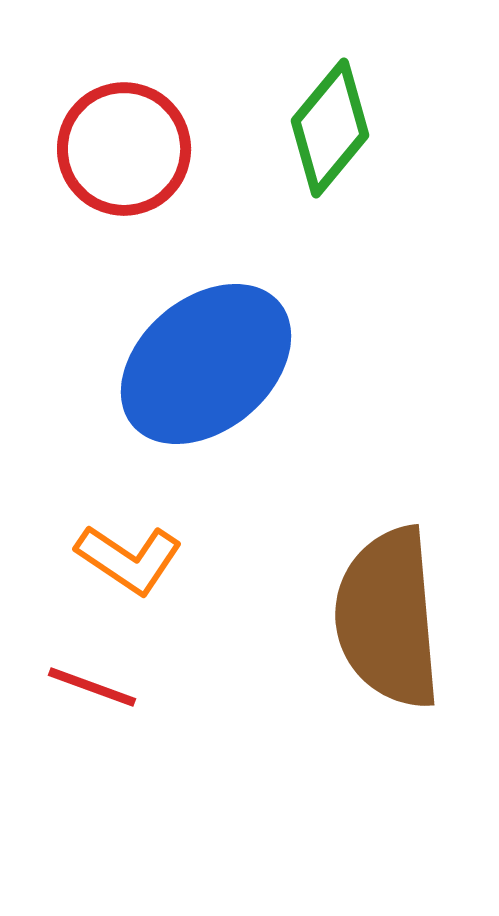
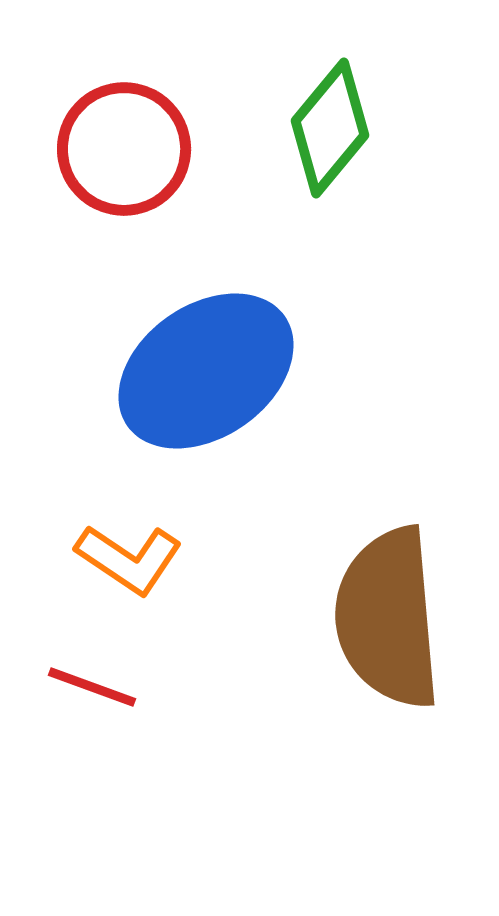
blue ellipse: moved 7 px down; rotated 5 degrees clockwise
